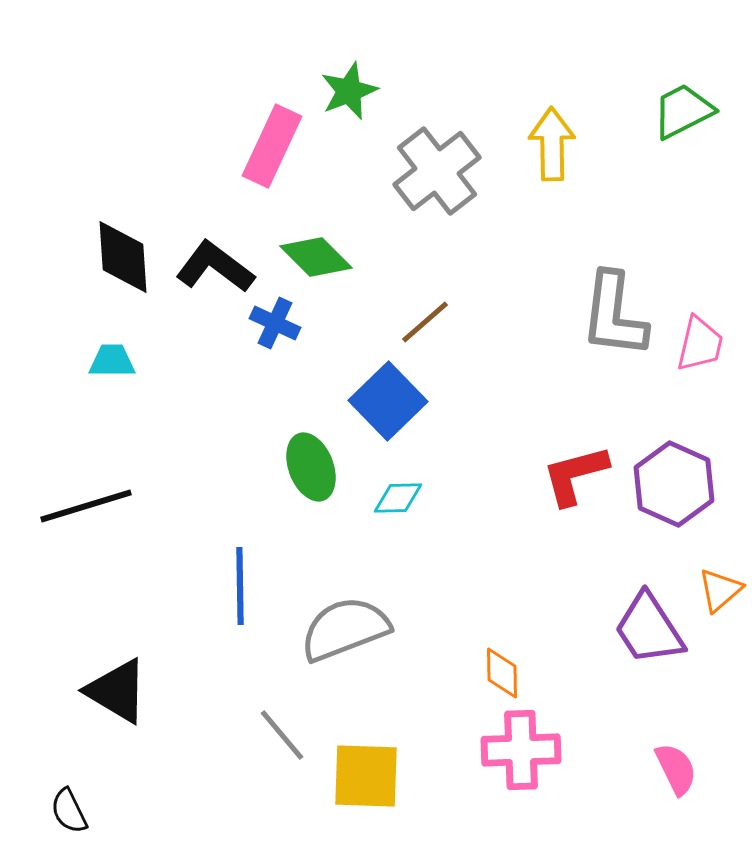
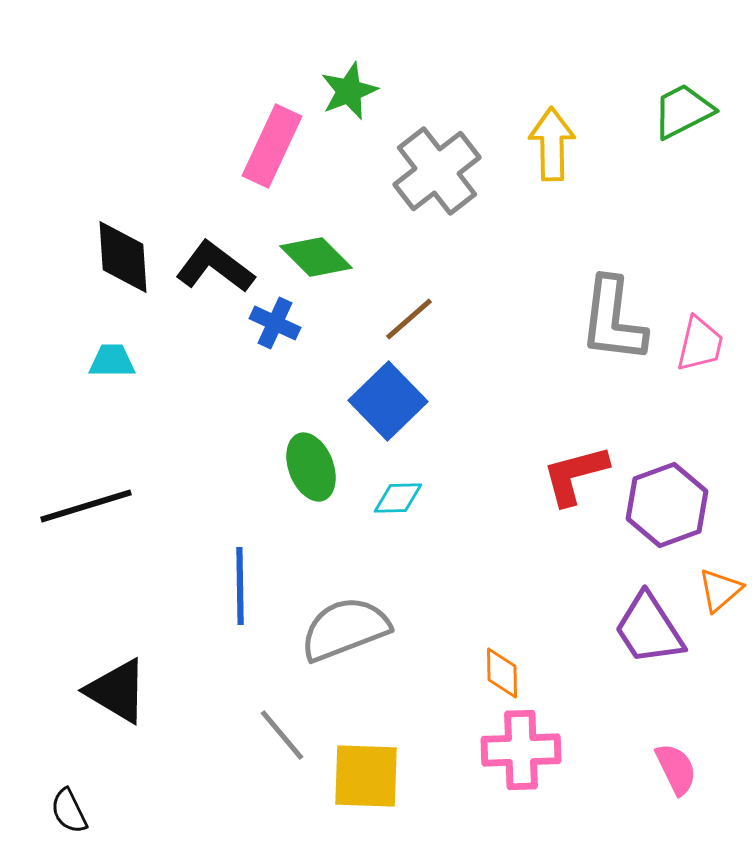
gray L-shape: moved 1 px left, 5 px down
brown line: moved 16 px left, 3 px up
purple hexagon: moved 7 px left, 21 px down; rotated 16 degrees clockwise
